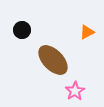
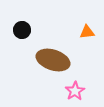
orange triangle: rotated 21 degrees clockwise
brown ellipse: rotated 28 degrees counterclockwise
